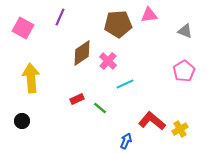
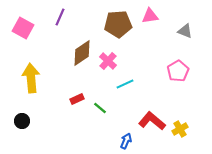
pink triangle: moved 1 px right, 1 px down
pink pentagon: moved 6 px left
